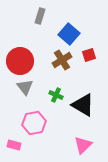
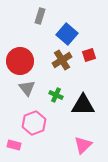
blue square: moved 2 px left
gray triangle: moved 2 px right, 1 px down
black triangle: rotated 30 degrees counterclockwise
pink hexagon: rotated 10 degrees counterclockwise
